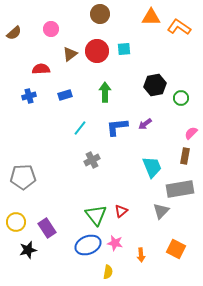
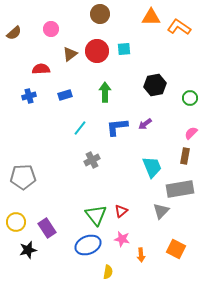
green circle: moved 9 px right
pink star: moved 7 px right, 4 px up
